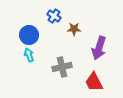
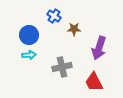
cyan arrow: rotated 104 degrees clockwise
